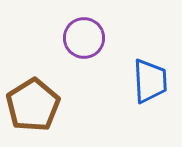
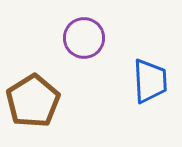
brown pentagon: moved 4 px up
